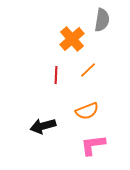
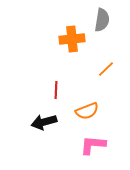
orange cross: rotated 35 degrees clockwise
orange line: moved 18 px right, 1 px up
red line: moved 15 px down
black arrow: moved 1 px right, 4 px up
pink L-shape: rotated 12 degrees clockwise
